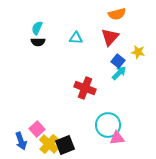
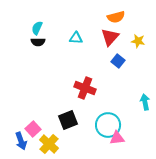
orange semicircle: moved 1 px left, 3 px down
yellow star: moved 11 px up
cyan arrow: moved 26 px right, 29 px down; rotated 56 degrees counterclockwise
pink square: moved 4 px left
black square: moved 3 px right, 25 px up
